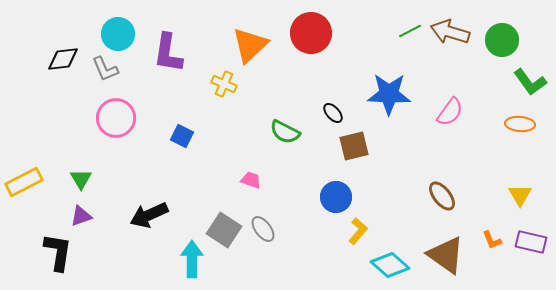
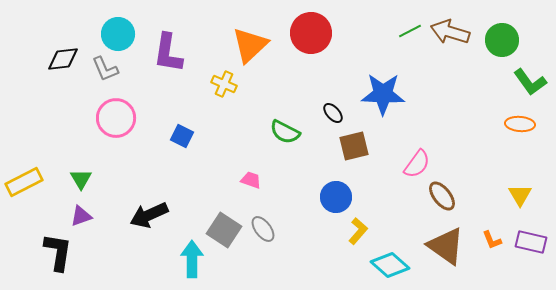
blue star: moved 6 px left
pink semicircle: moved 33 px left, 52 px down
brown triangle: moved 9 px up
